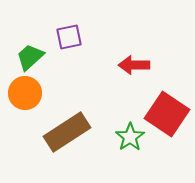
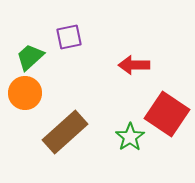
brown rectangle: moved 2 px left; rotated 9 degrees counterclockwise
